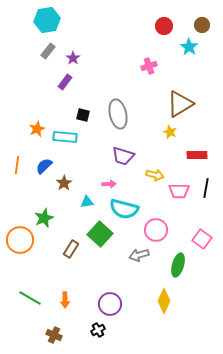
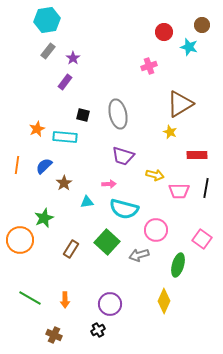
red circle: moved 6 px down
cyan star: rotated 18 degrees counterclockwise
green square: moved 7 px right, 8 px down
